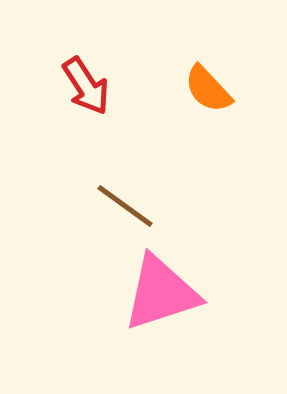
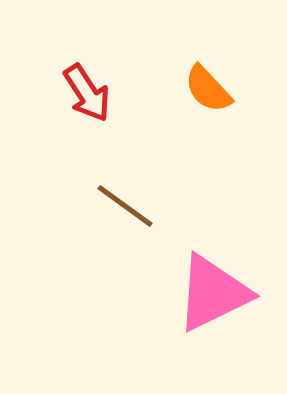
red arrow: moved 1 px right, 7 px down
pink triangle: moved 52 px right; rotated 8 degrees counterclockwise
